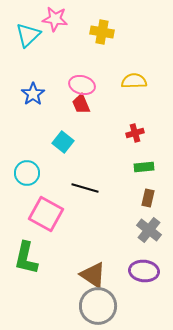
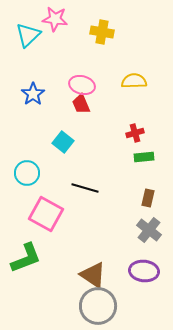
green rectangle: moved 10 px up
green L-shape: rotated 124 degrees counterclockwise
